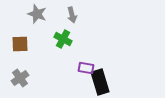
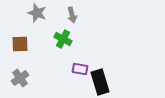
gray star: moved 1 px up
purple rectangle: moved 6 px left, 1 px down
